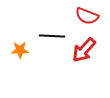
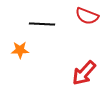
black line: moved 10 px left, 12 px up
red arrow: moved 23 px down
